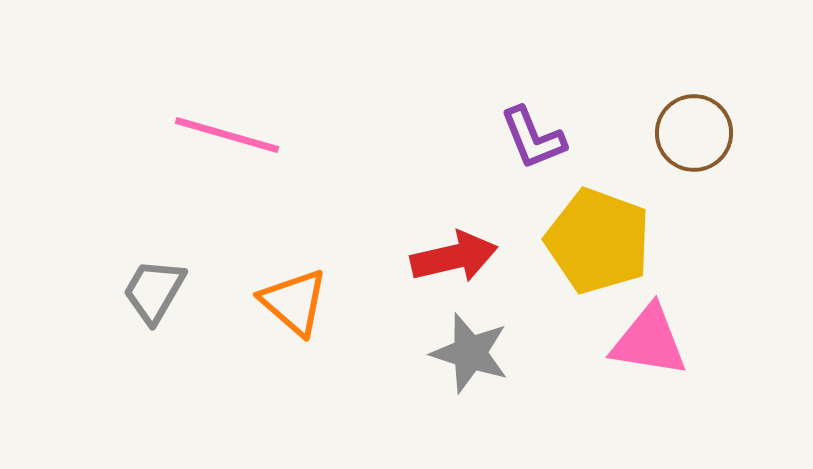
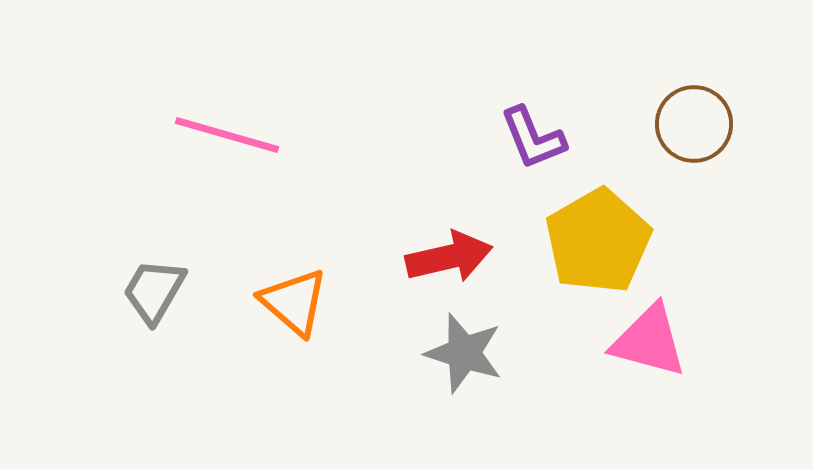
brown circle: moved 9 px up
yellow pentagon: rotated 22 degrees clockwise
red arrow: moved 5 px left
pink triangle: rotated 6 degrees clockwise
gray star: moved 6 px left
